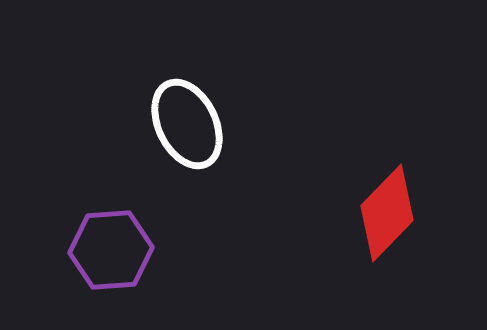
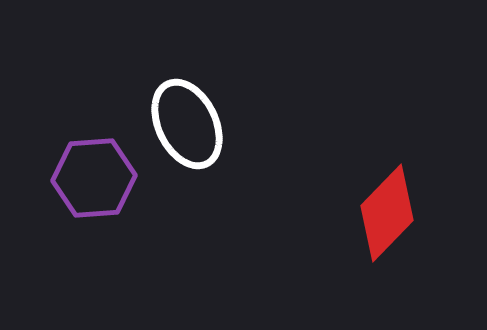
purple hexagon: moved 17 px left, 72 px up
